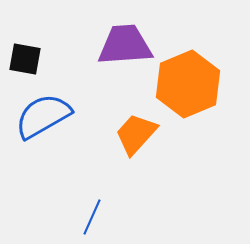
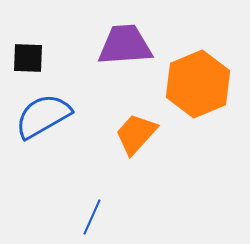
black square: moved 3 px right, 1 px up; rotated 8 degrees counterclockwise
orange hexagon: moved 10 px right
